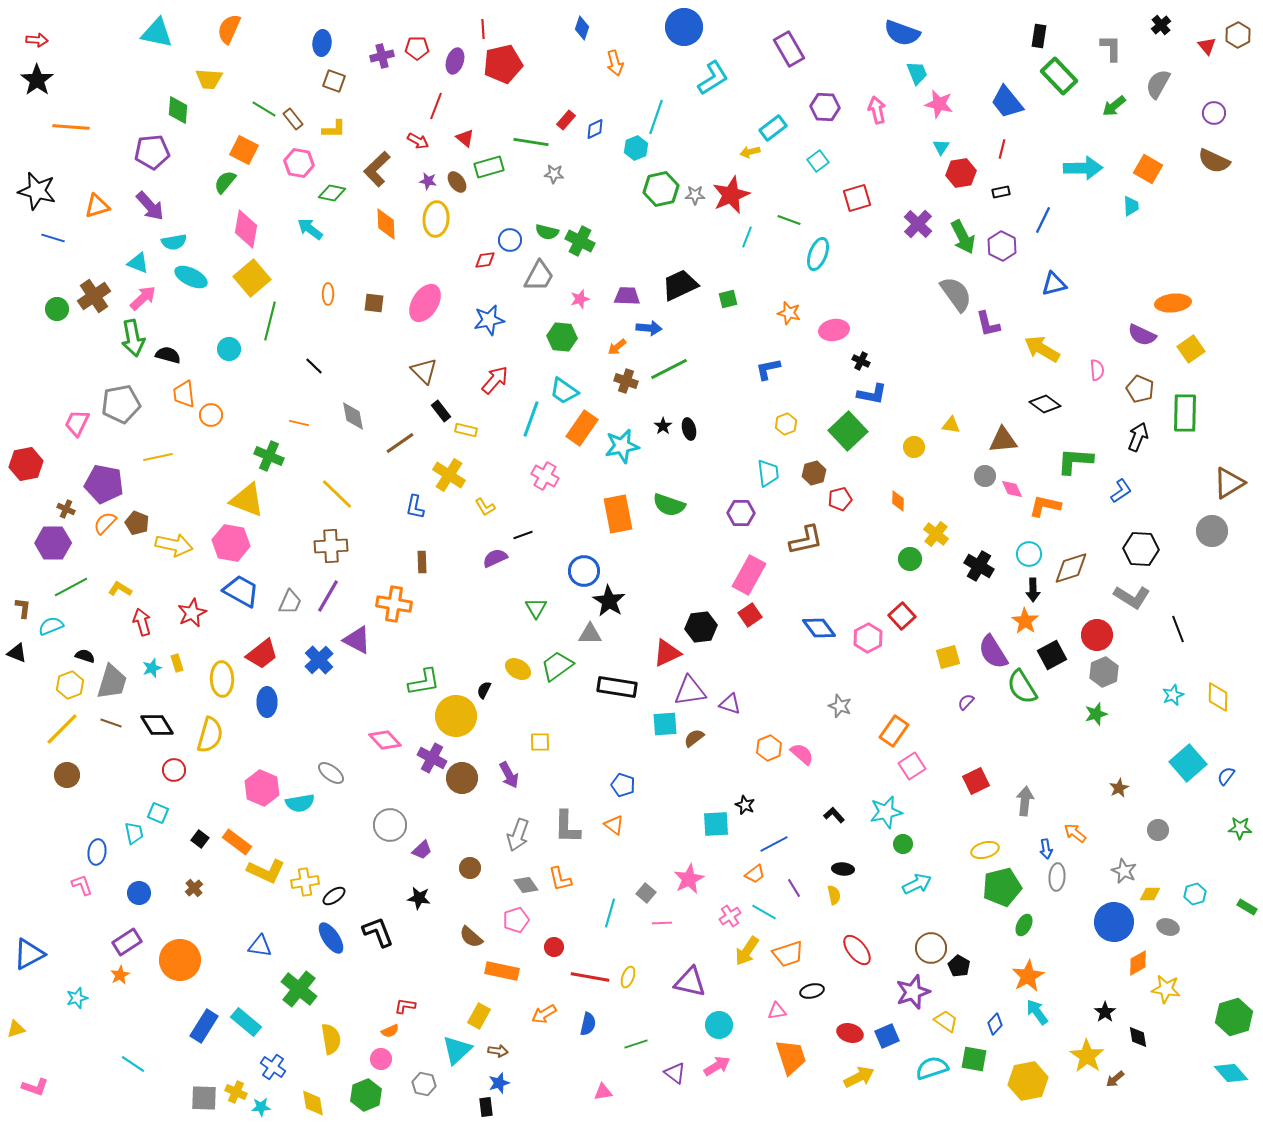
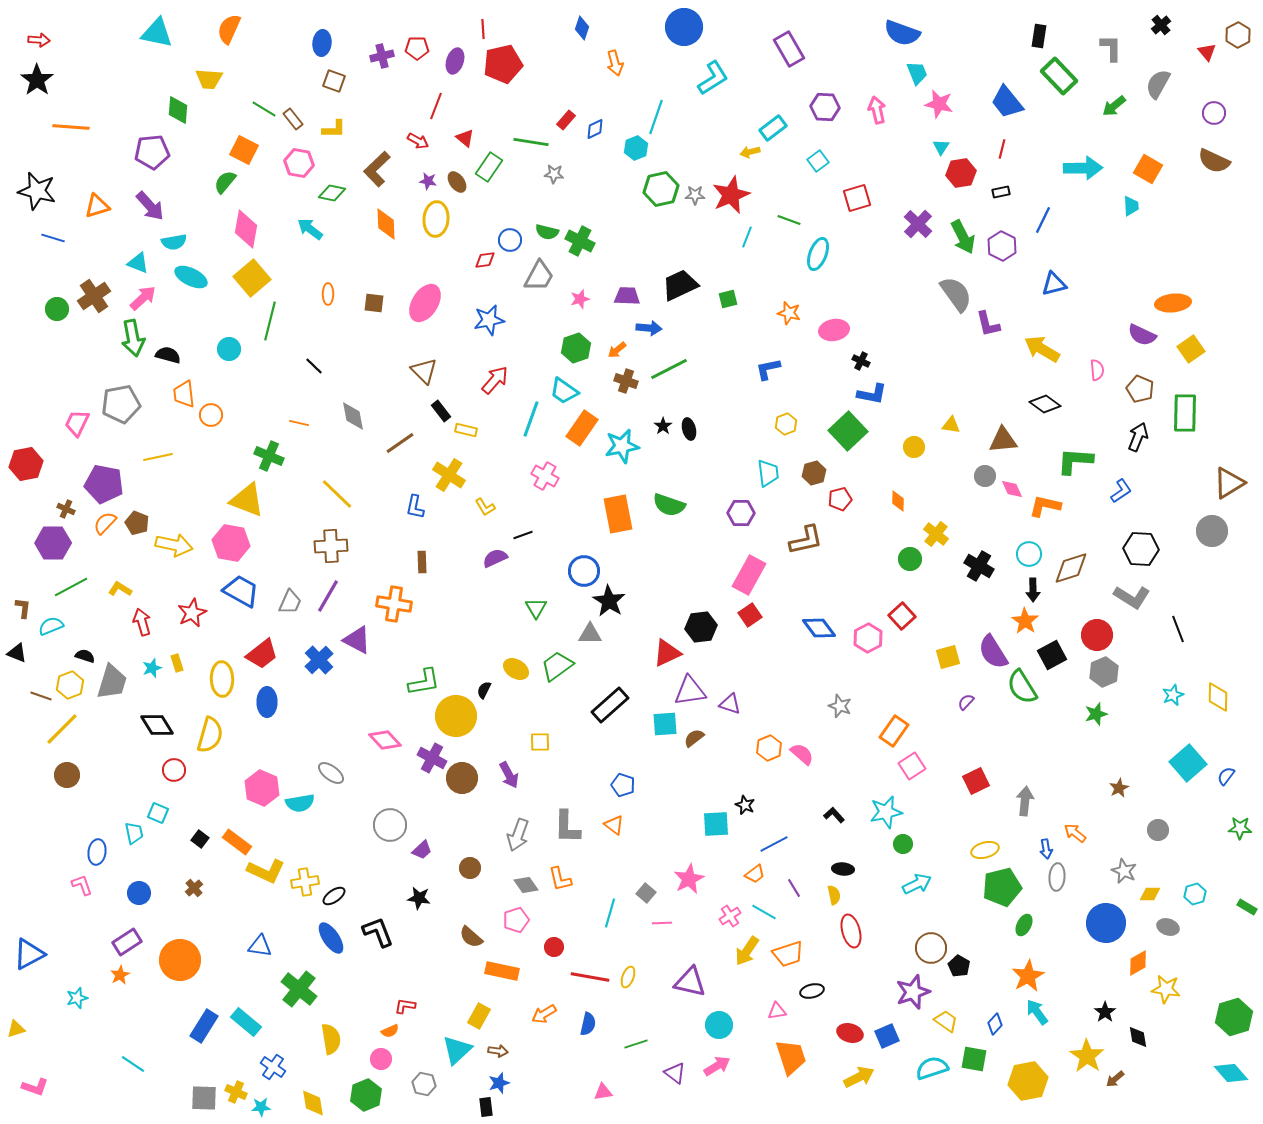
red arrow at (37, 40): moved 2 px right
red triangle at (1207, 46): moved 6 px down
green rectangle at (489, 167): rotated 40 degrees counterclockwise
green hexagon at (562, 337): moved 14 px right, 11 px down; rotated 24 degrees counterclockwise
orange arrow at (617, 347): moved 3 px down
yellow ellipse at (518, 669): moved 2 px left
black rectangle at (617, 687): moved 7 px left, 18 px down; rotated 51 degrees counterclockwise
brown line at (111, 723): moved 70 px left, 27 px up
blue circle at (1114, 922): moved 8 px left, 1 px down
red ellipse at (857, 950): moved 6 px left, 19 px up; rotated 24 degrees clockwise
